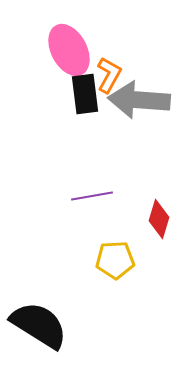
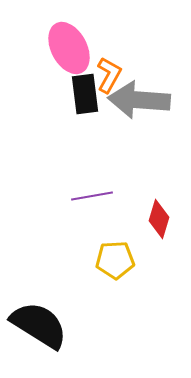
pink ellipse: moved 2 px up
